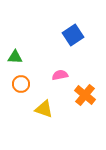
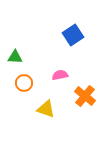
orange circle: moved 3 px right, 1 px up
orange cross: moved 1 px down
yellow triangle: moved 2 px right
